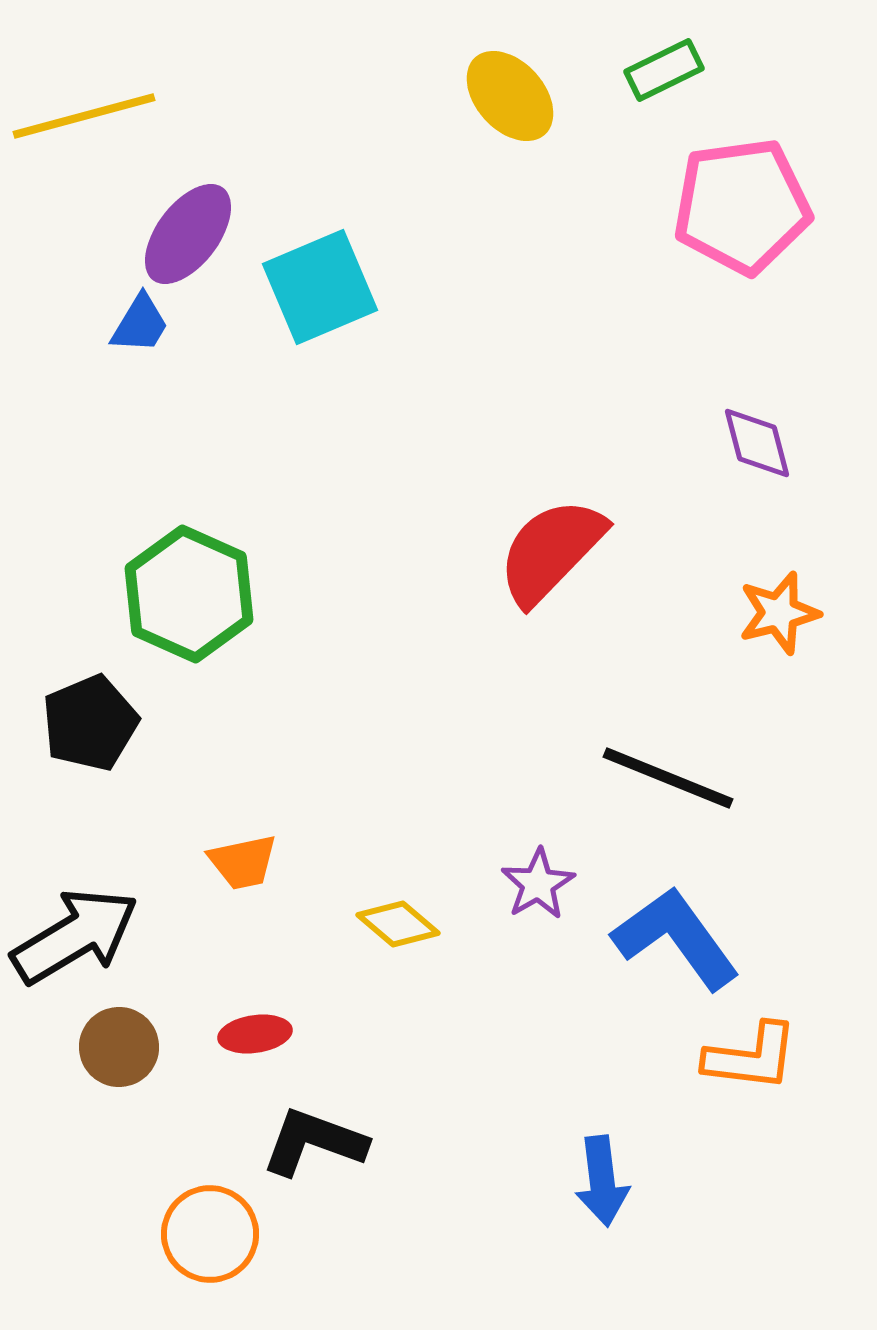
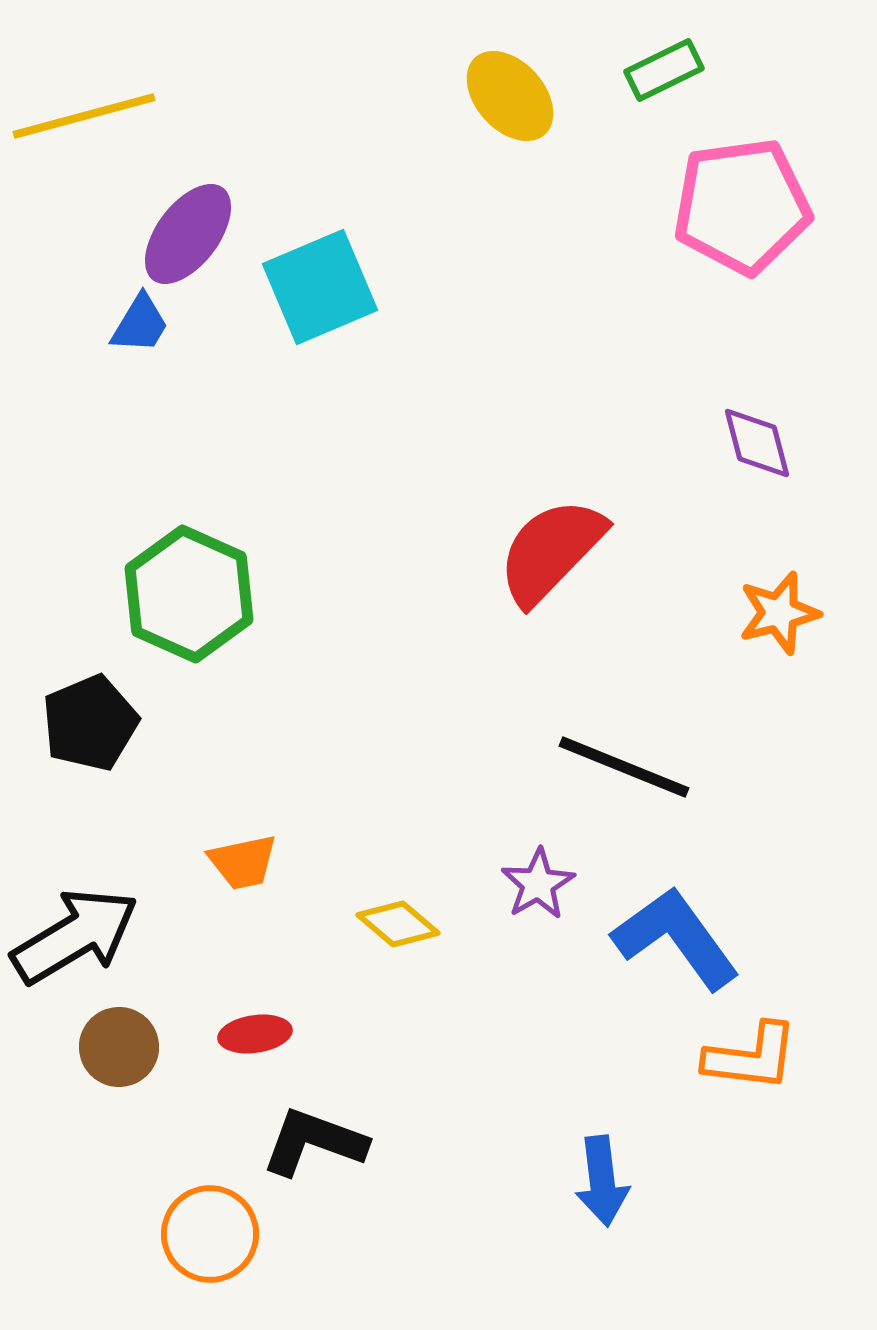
black line: moved 44 px left, 11 px up
